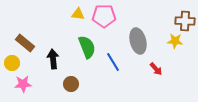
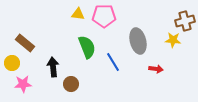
brown cross: rotated 18 degrees counterclockwise
yellow star: moved 2 px left, 1 px up
black arrow: moved 8 px down
red arrow: rotated 40 degrees counterclockwise
